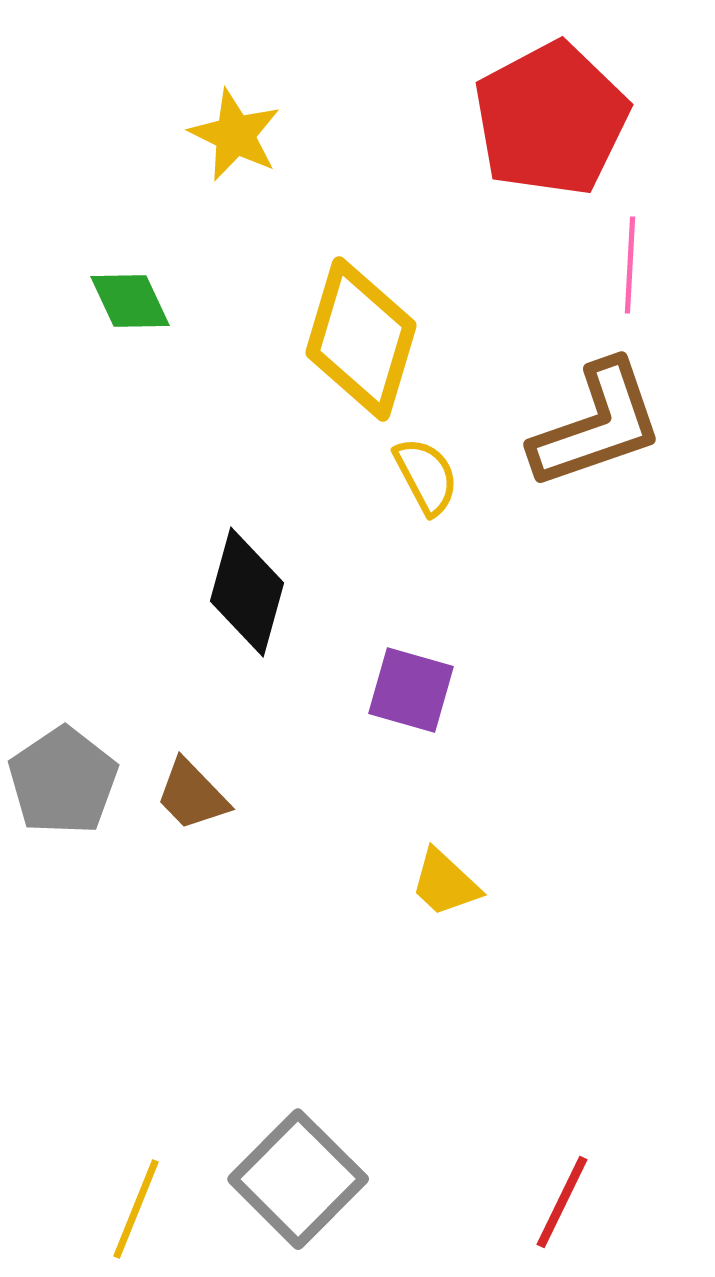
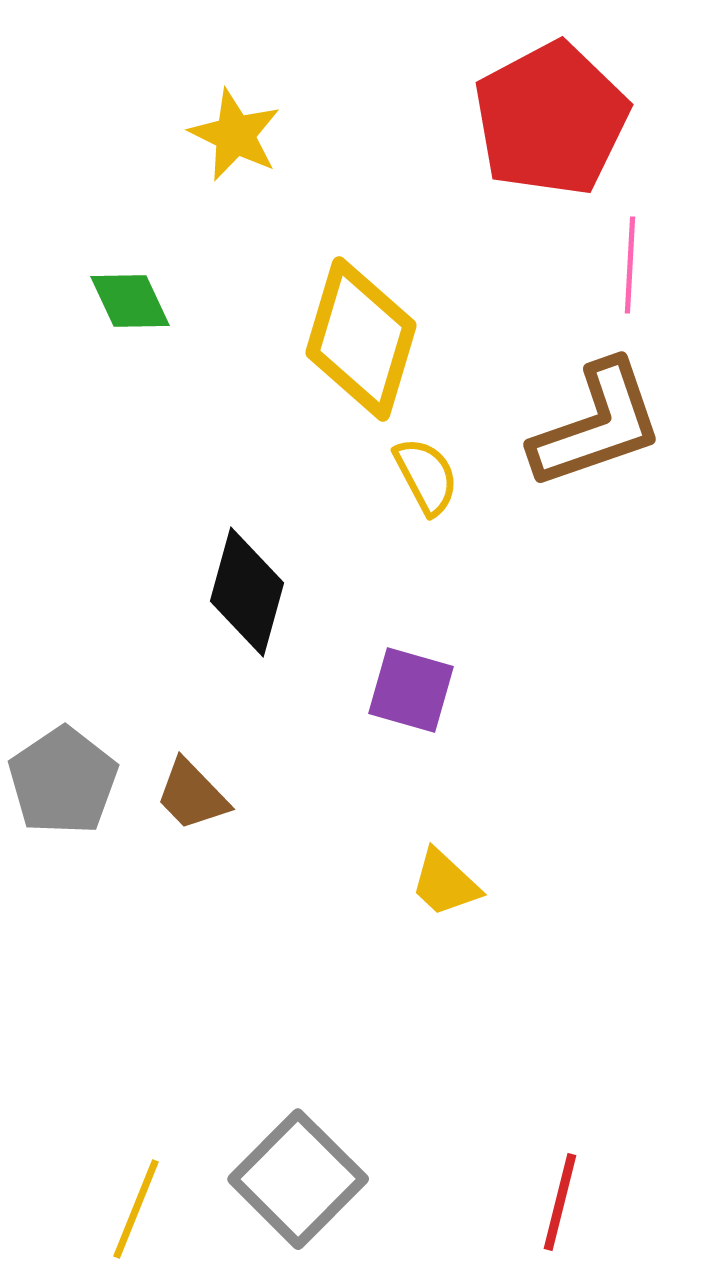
red line: moved 2 px left; rotated 12 degrees counterclockwise
